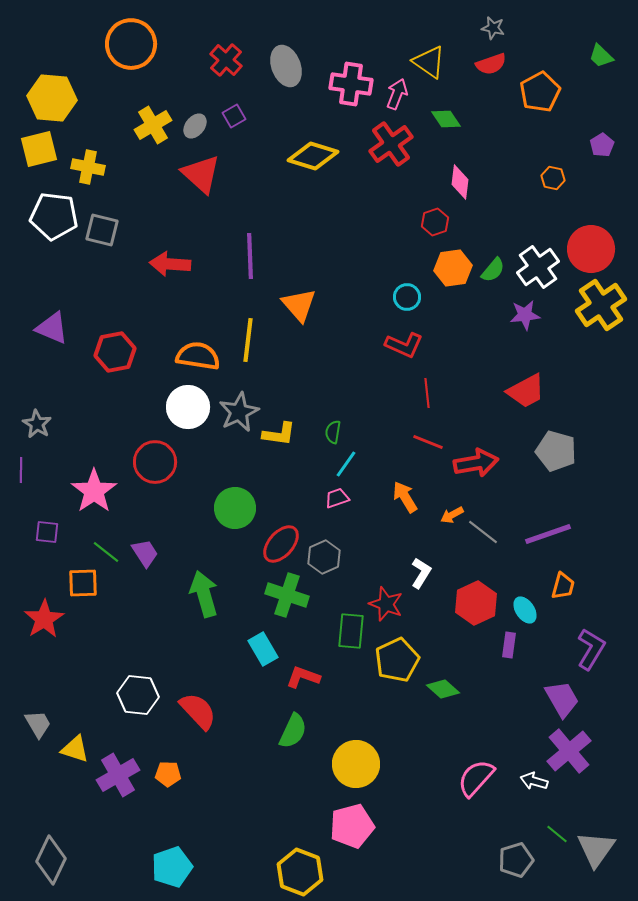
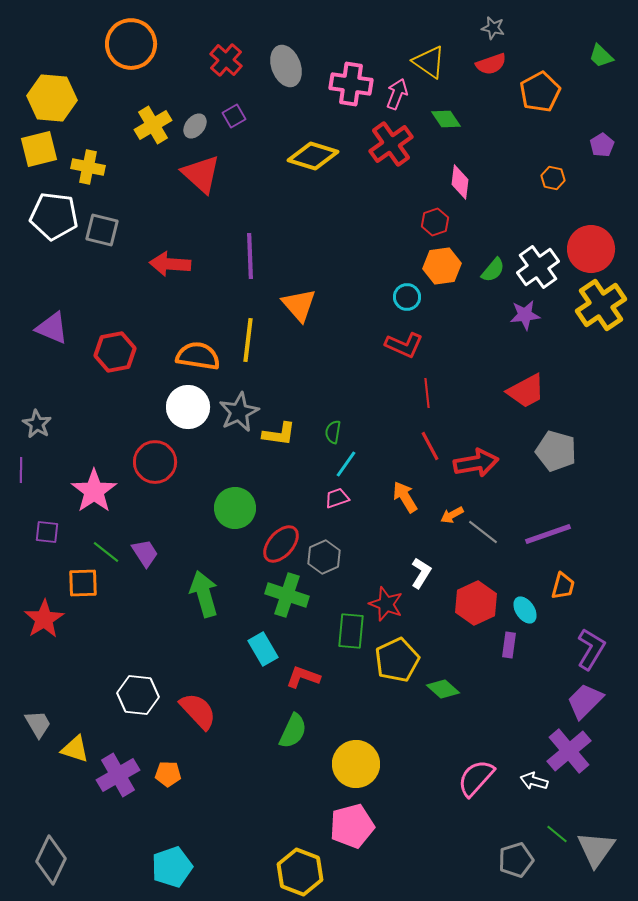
orange hexagon at (453, 268): moved 11 px left, 2 px up
red line at (428, 442): moved 2 px right, 4 px down; rotated 40 degrees clockwise
purple trapezoid at (562, 699): moved 23 px right, 2 px down; rotated 105 degrees counterclockwise
